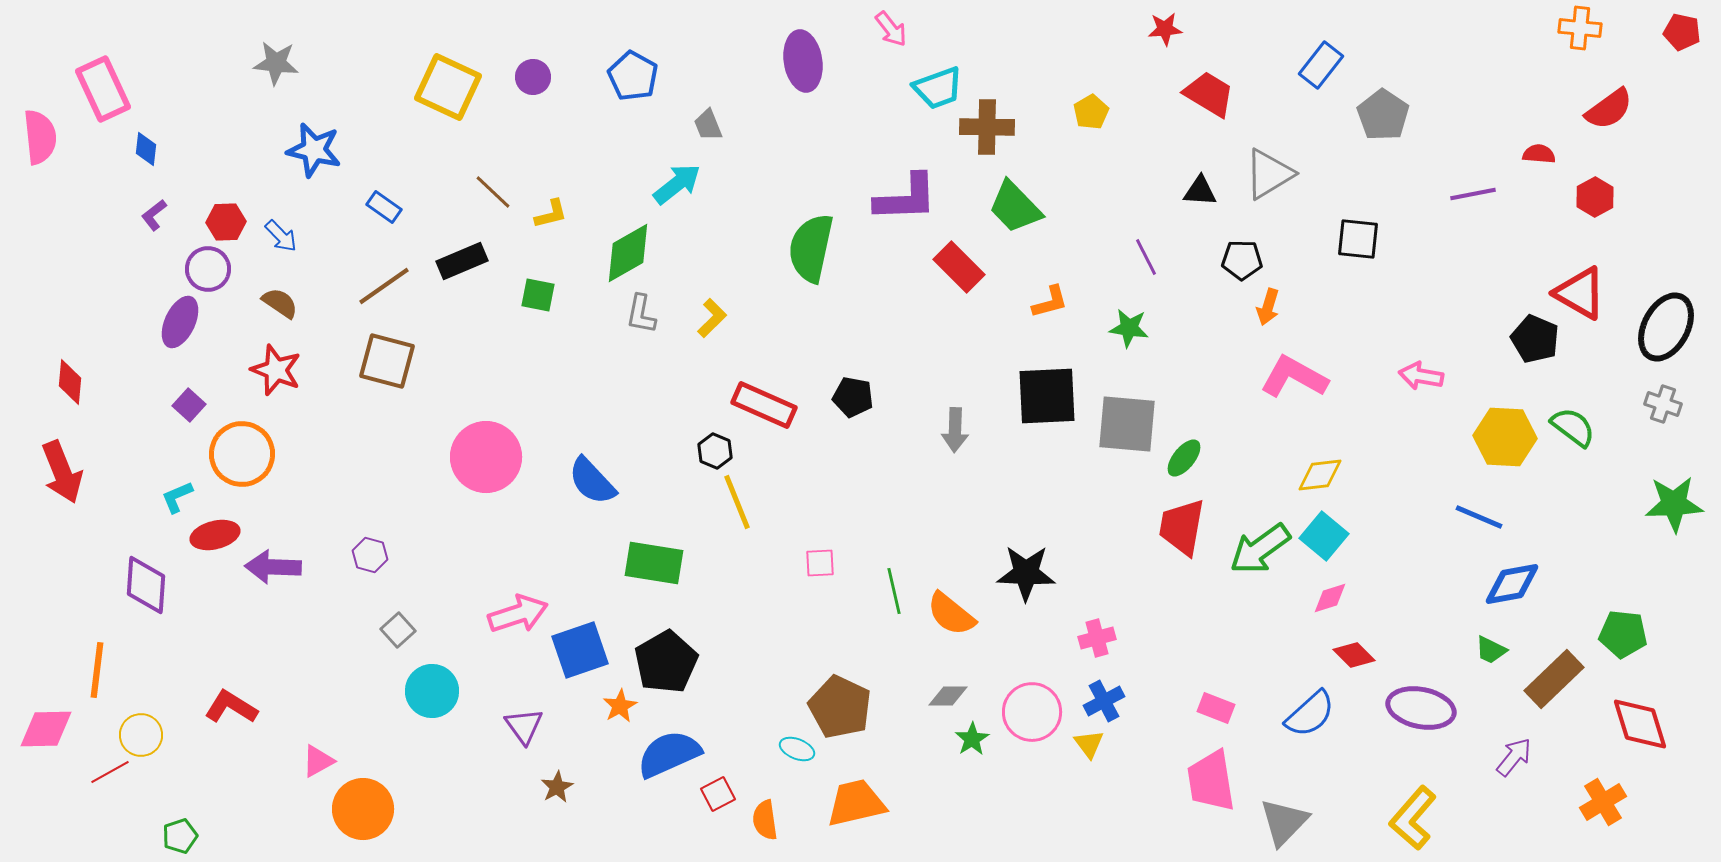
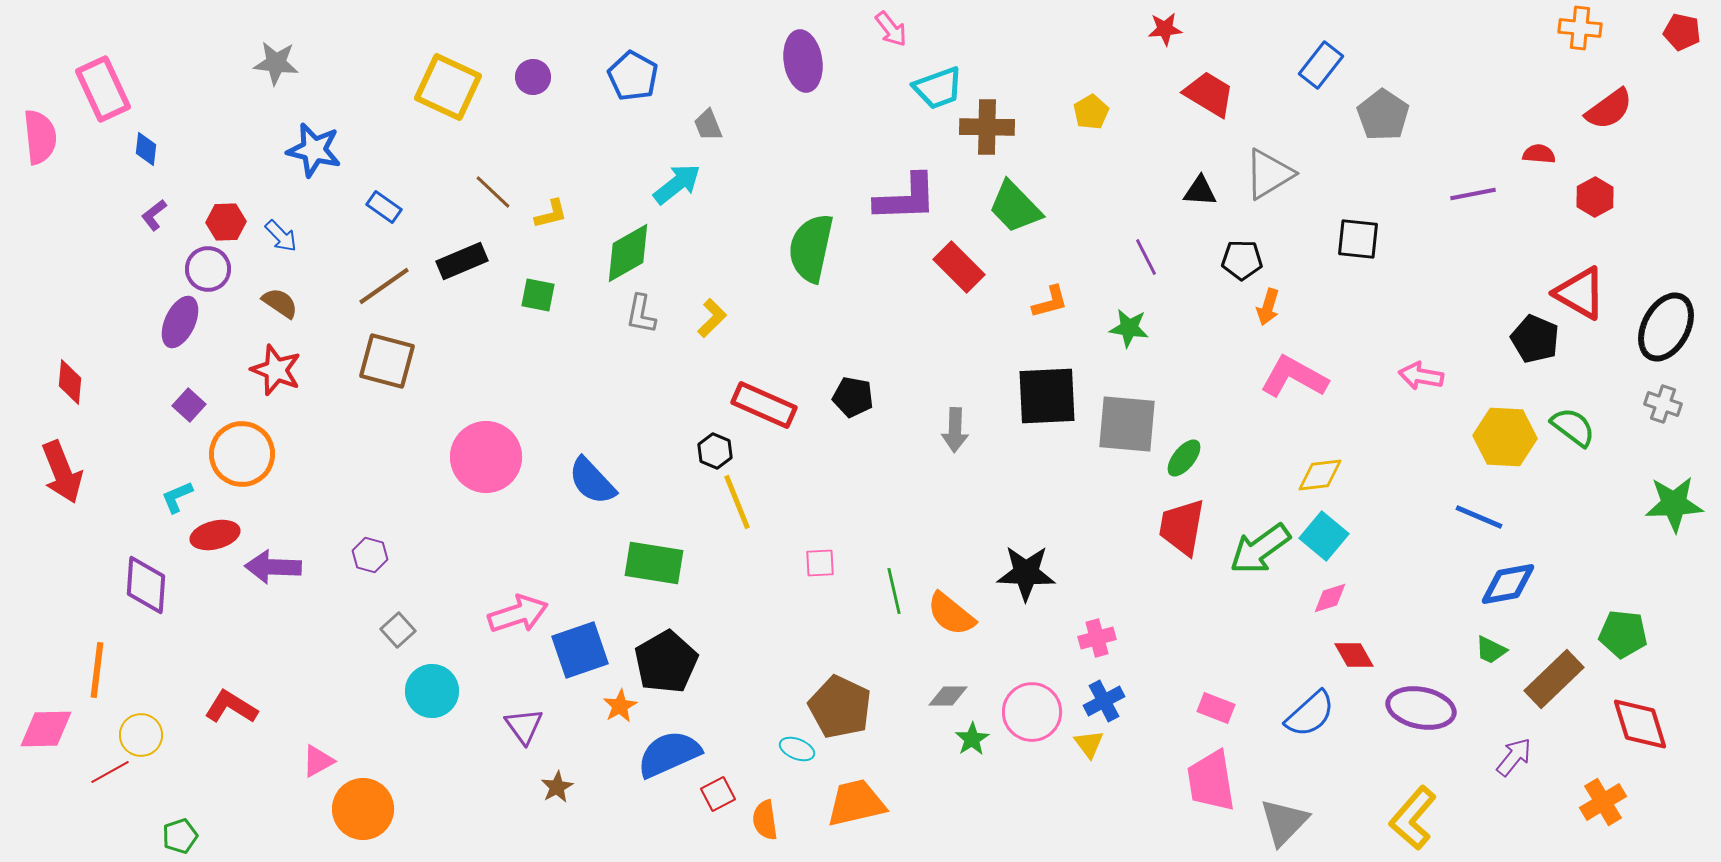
blue diamond at (1512, 584): moved 4 px left
red diamond at (1354, 655): rotated 15 degrees clockwise
